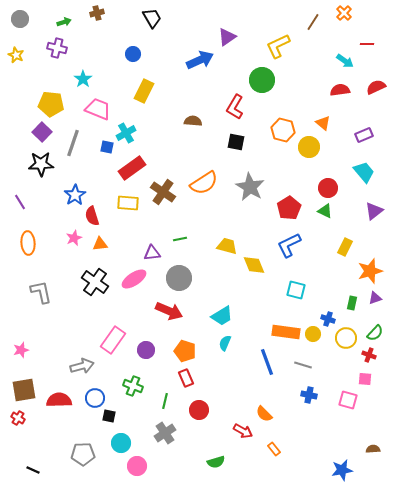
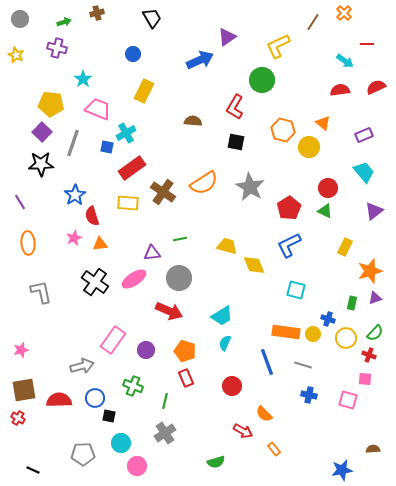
red circle at (199, 410): moved 33 px right, 24 px up
